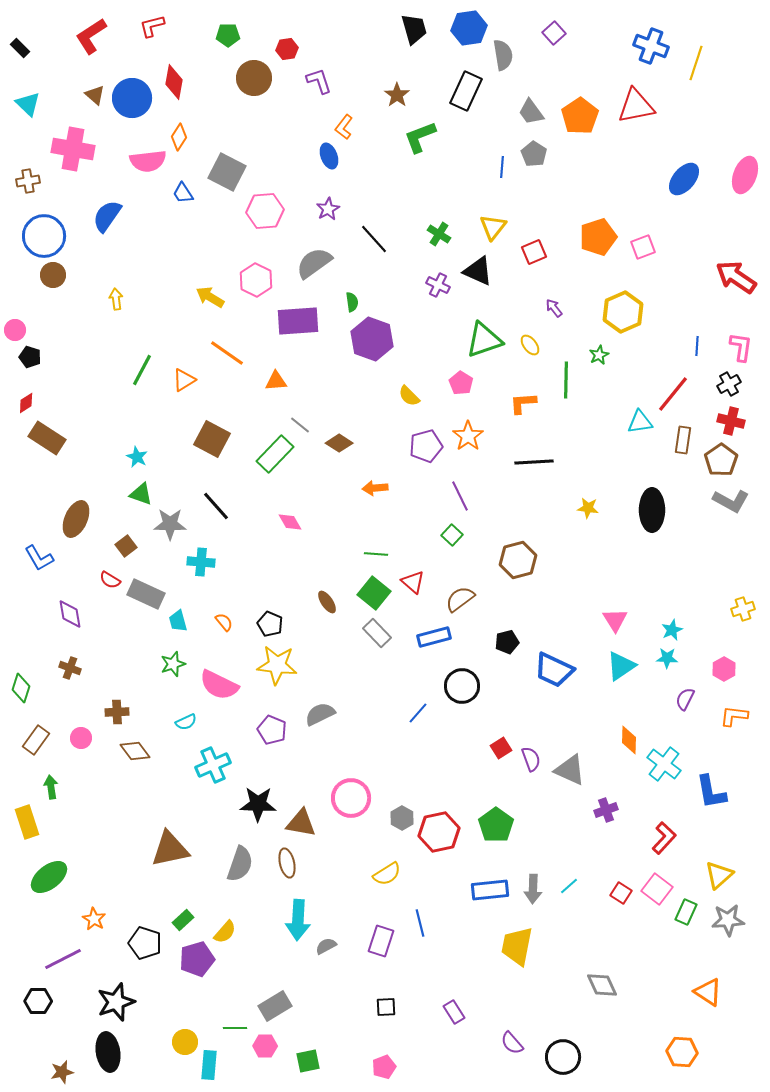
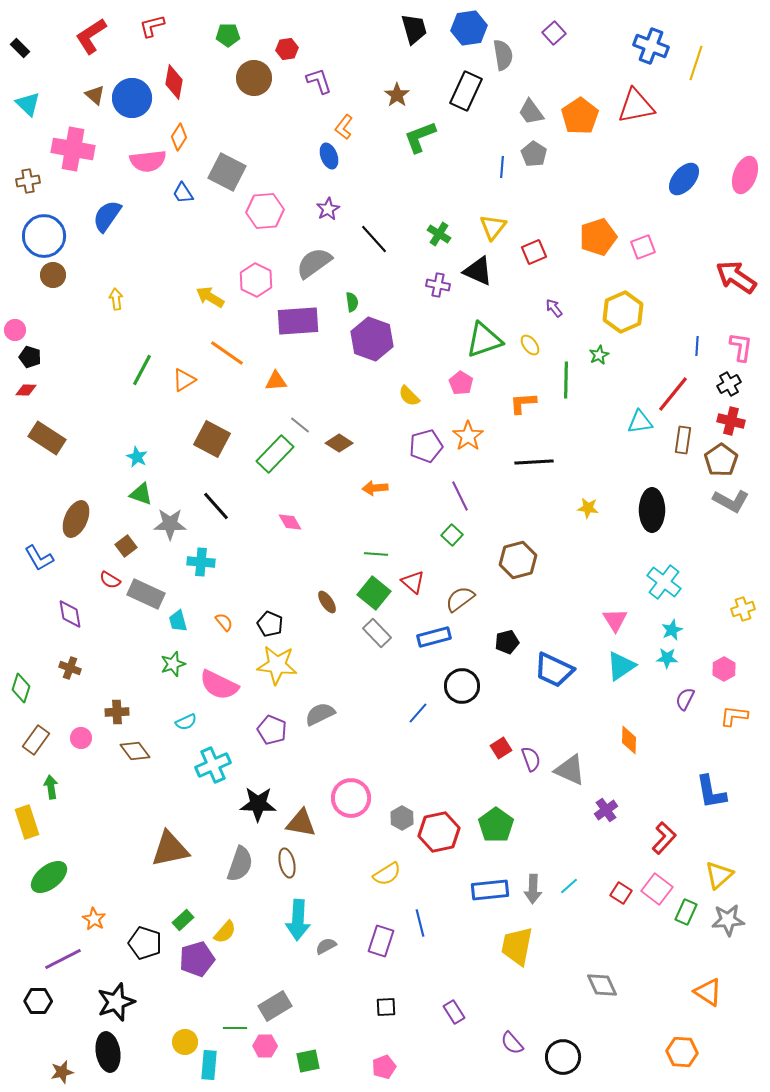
purple cross at (438, 285): rotated 15 degrees counterclockwise
red diamond at (26, 403): moved 13 px up; rotated 35 degrees clockwise
cyan cross at (664, 764): moved 182 px up
purple cross at (606, 810): rotated 15 degrees counterclockwise
